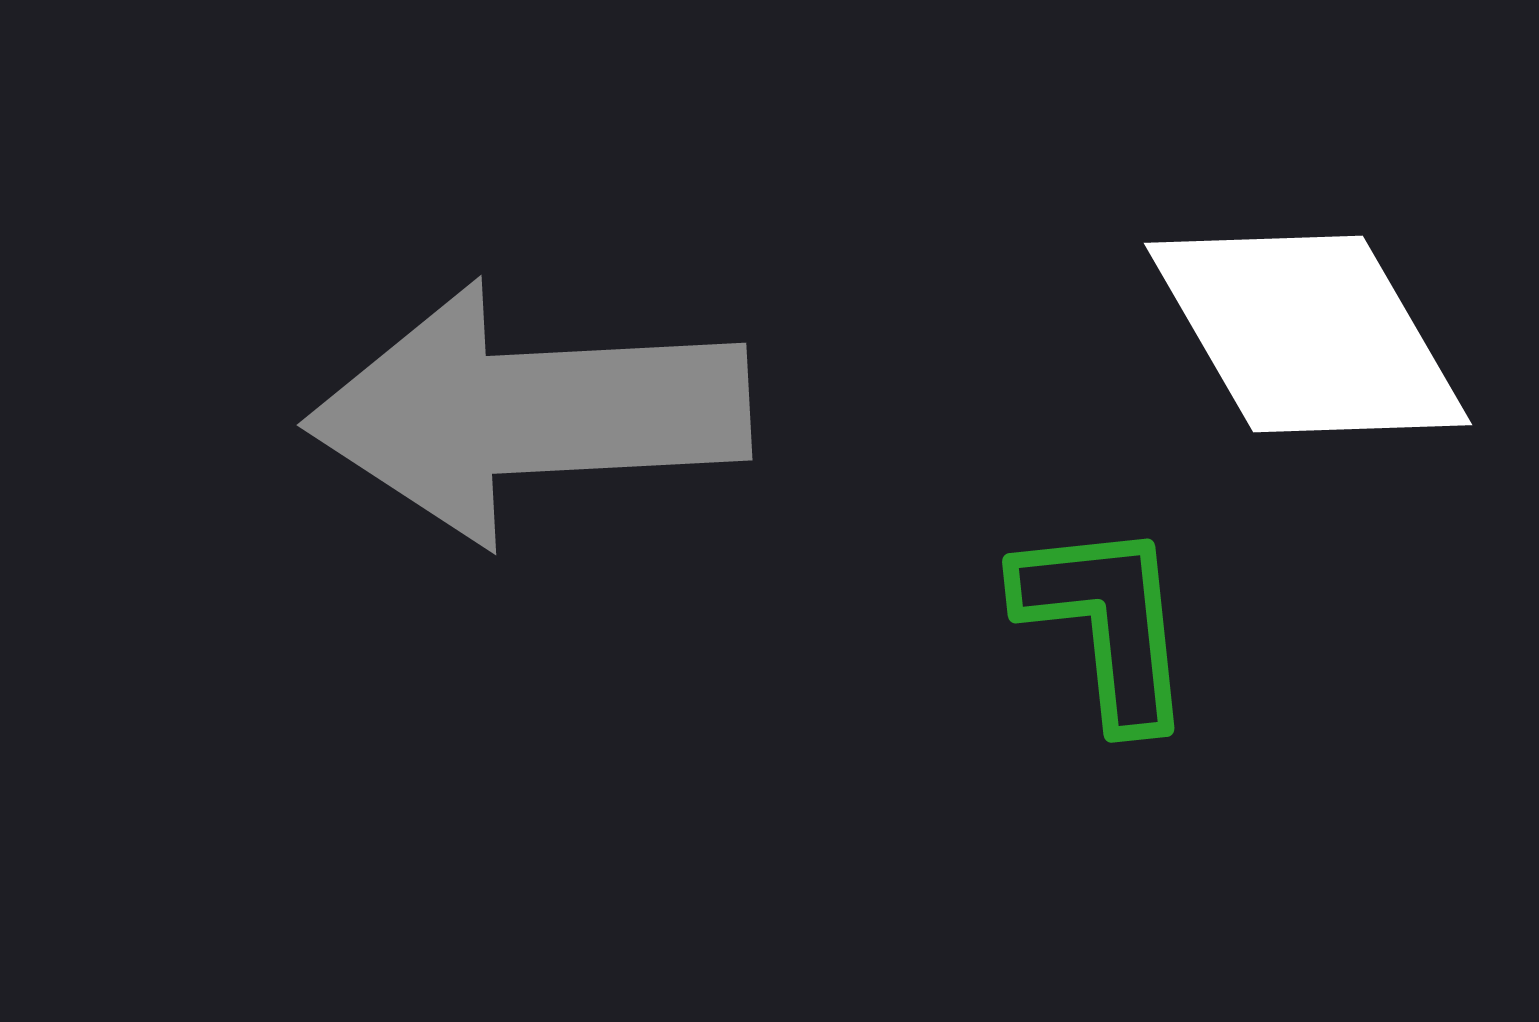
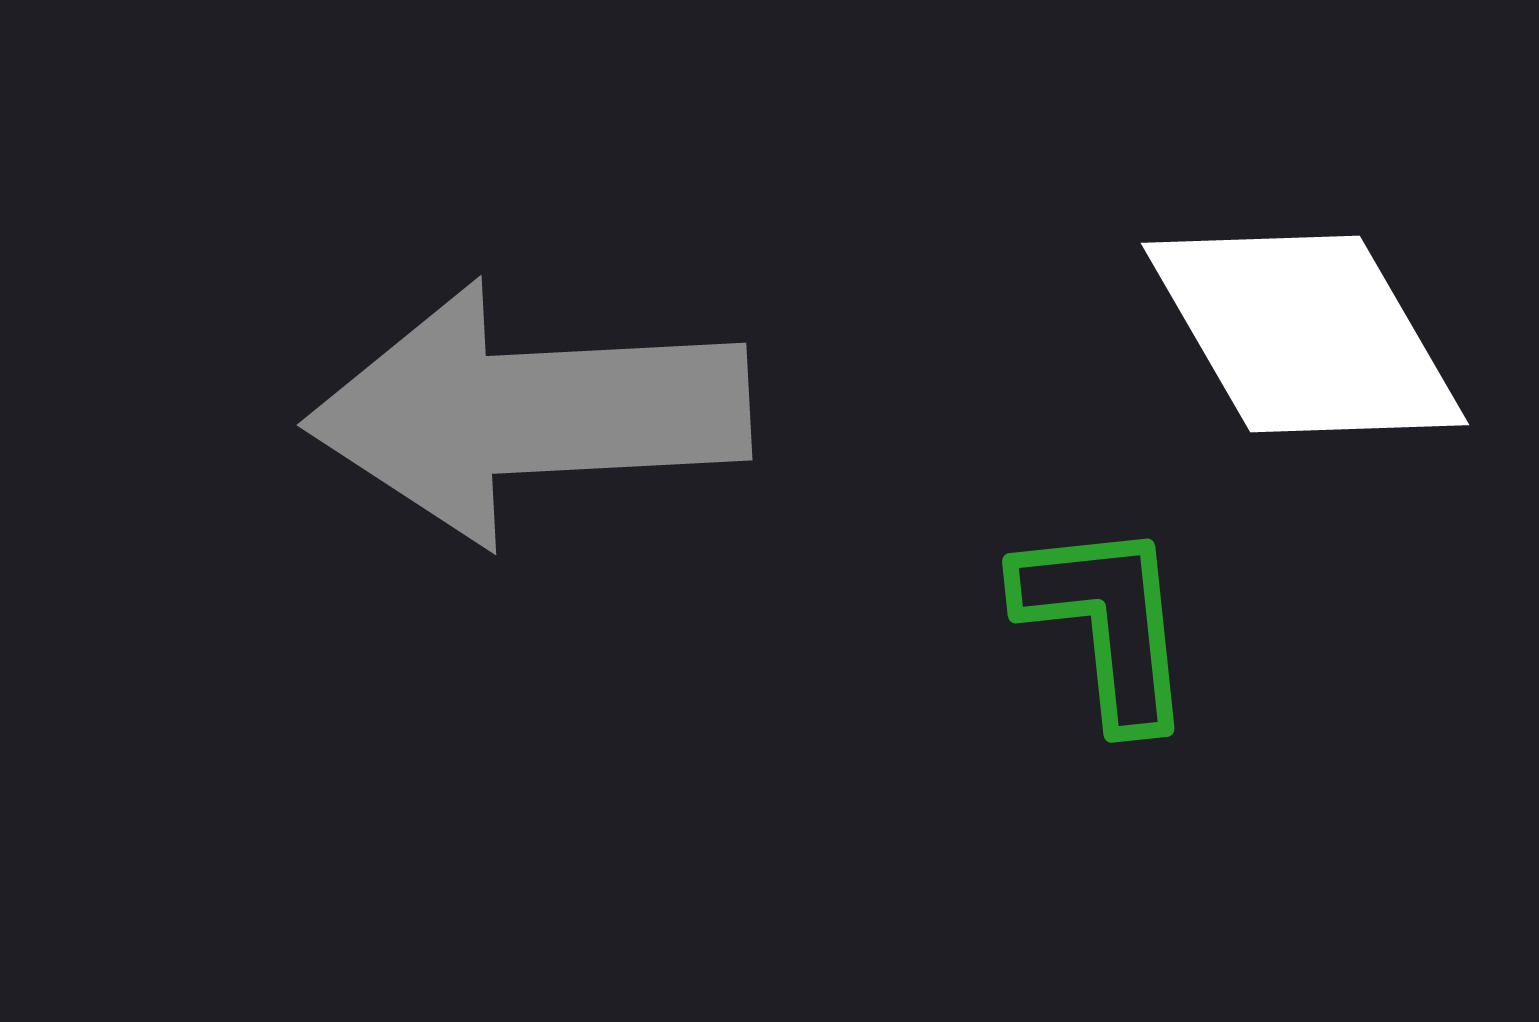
white diamond: moved 3 px left
